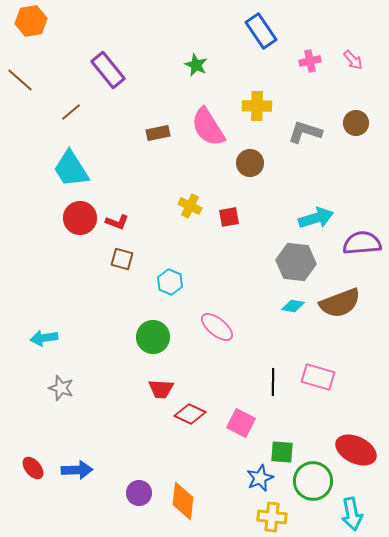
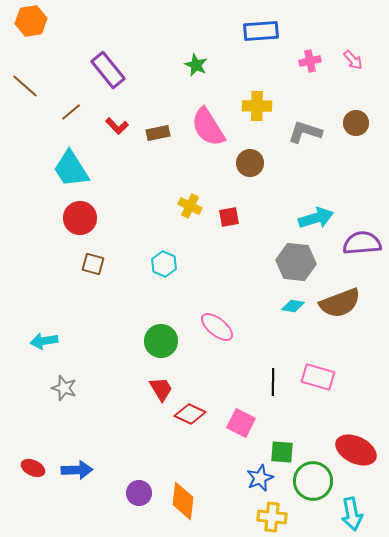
blue rectangle at (261, 31): rotated 60 degrees counterclockwise
brown line at (20, 80): moved 5 px right, 6 px down
red L-shape at (117, 222): moved 96 px up; rotated 25 degrees clockwise
brown square at (122, 259): moved 29 px left, 5 px down
cyan hexagon at (170, 282): moved 6 px left, 18 px up
green circle at (153, 337): moved 8 px right, 4 px down
cyan arrow at (44, 338): moved 3 px down
gray star at (61, 388): moved 3 px right
red trapezoid at (161, 389): rotated 124 degrees counterclockwise
red ellipse at (33, 468): rotated 25 degrees counterclockwise
